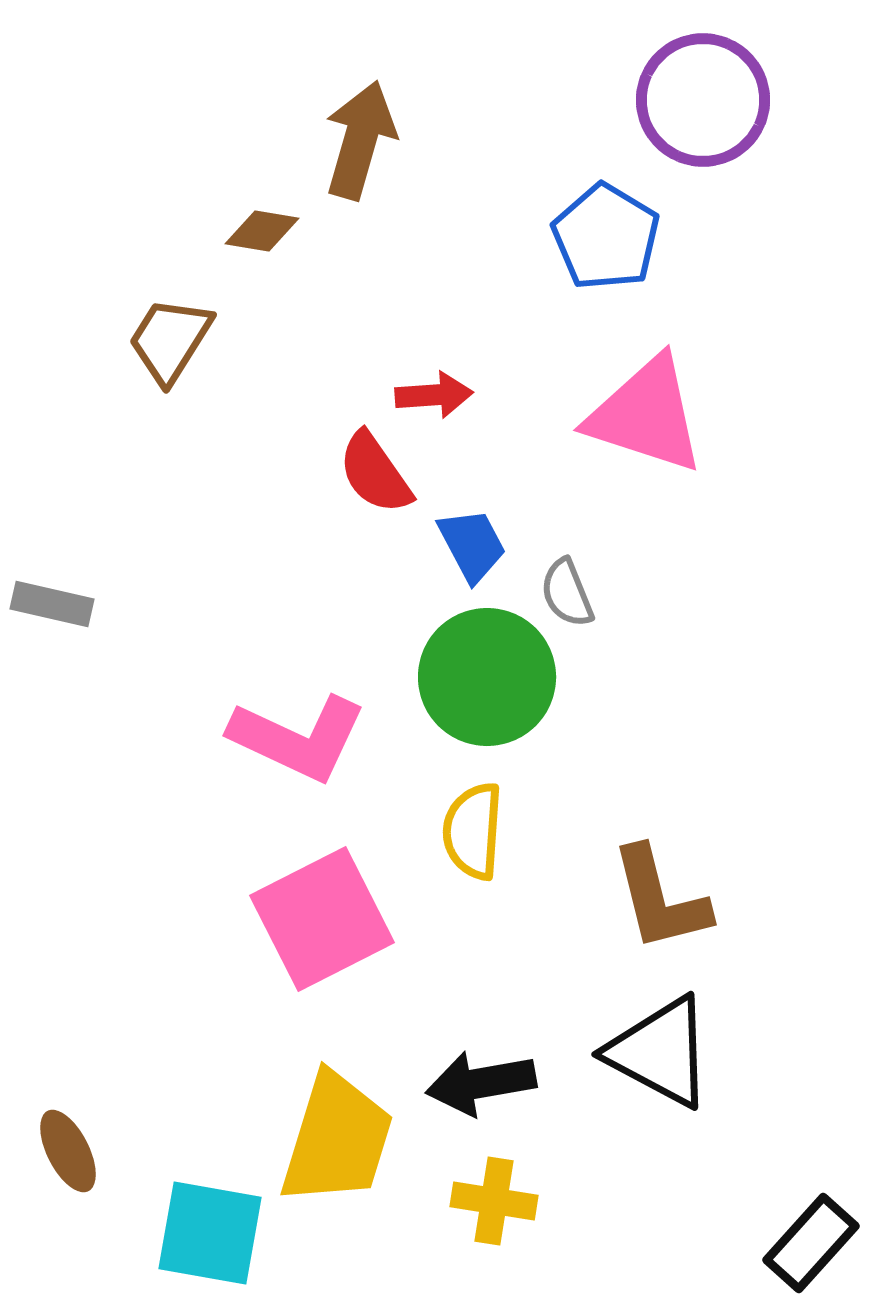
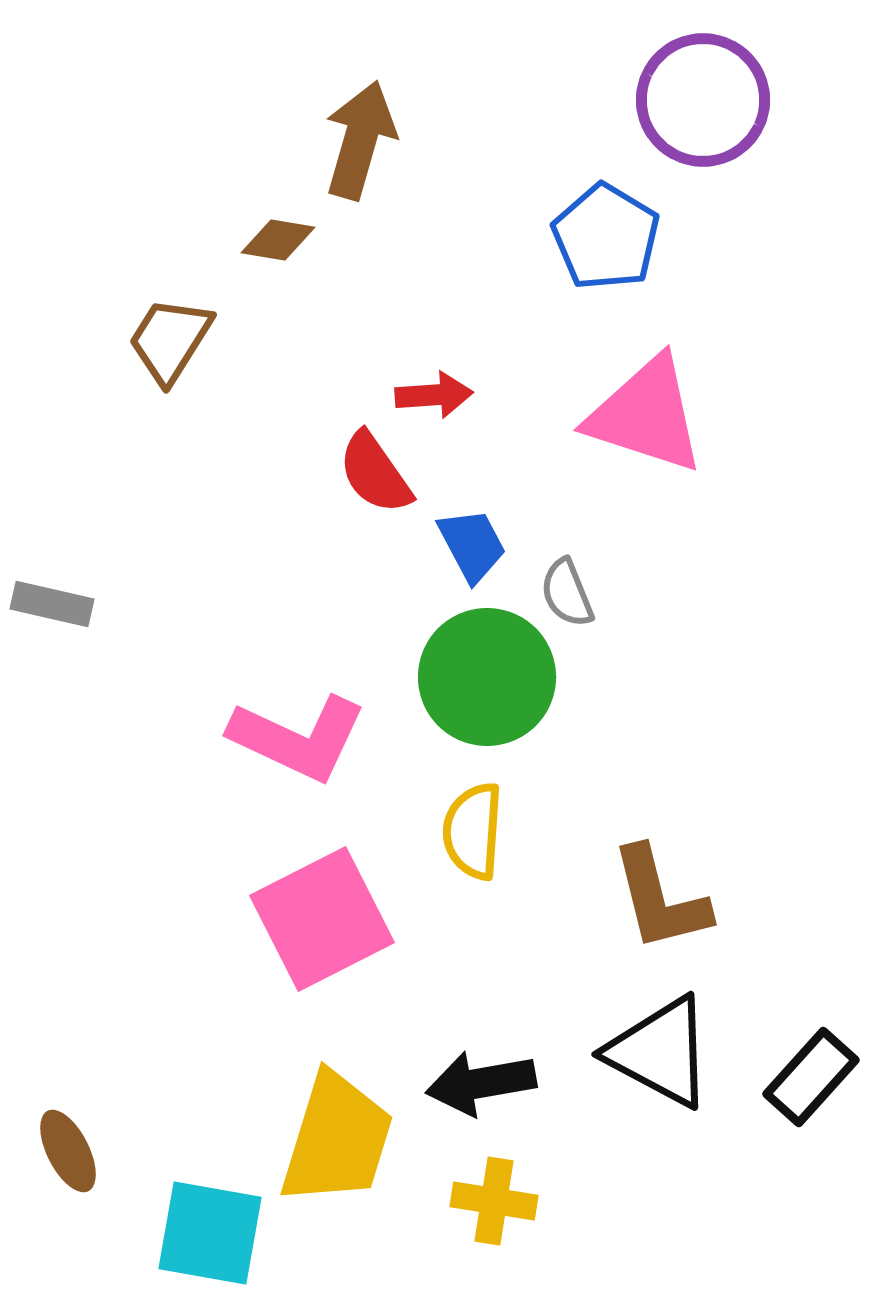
brown diamond: moved 16 px right, 9 px down
black rectangle: moved 166 px up
